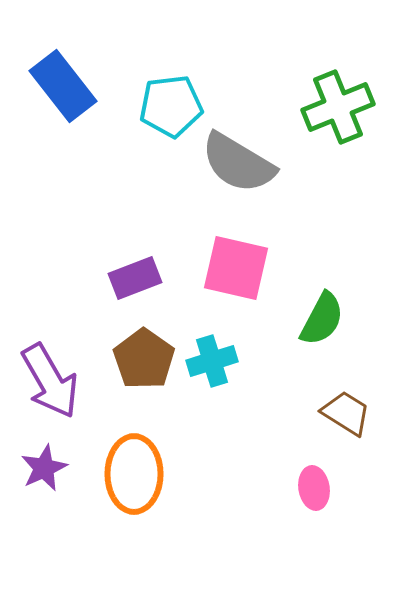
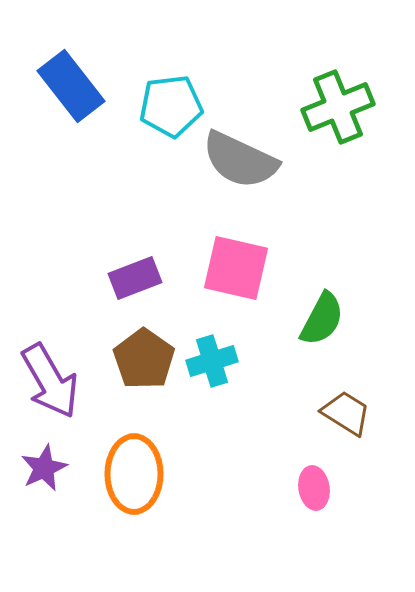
blue rectangle: moved 8 px right
gray semicircle: moved 2 px right, 3 px up; rotated 6 degrees counterclockwise
